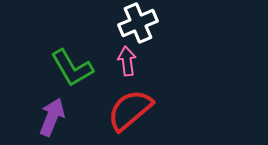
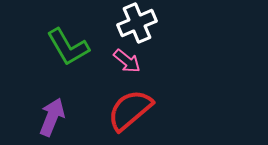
white cross: moved 1 px left
pink arrow: rotated 136 degrees clockwise
green L-shape: moved 4 px left, 21 px up
